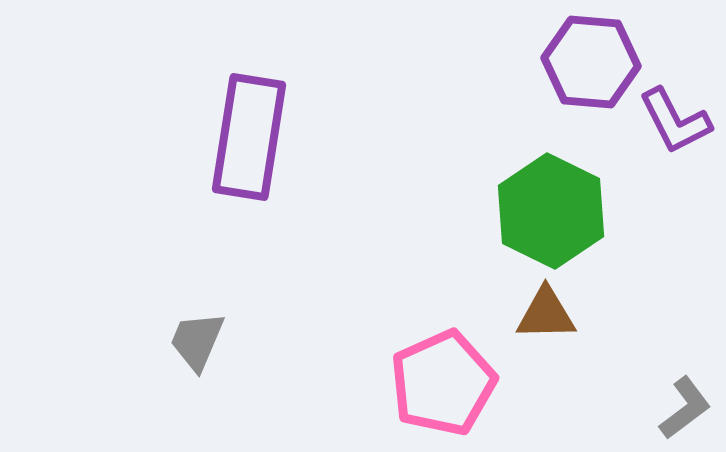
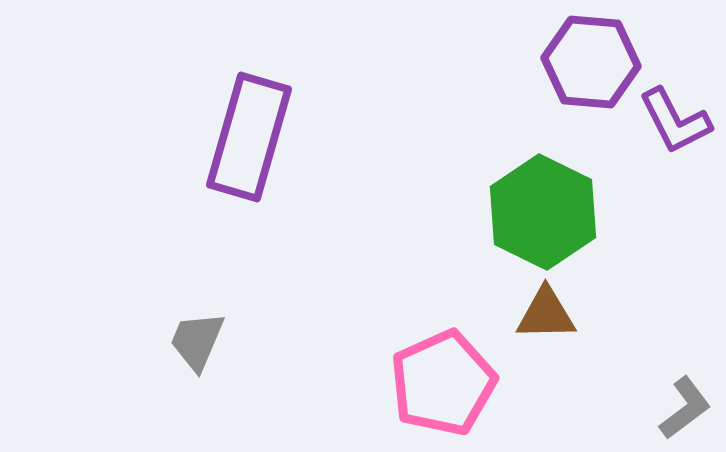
purple rectangle: rotated 7 degrees clockwise
green hexagon: moved 8 px left, 1 px down
